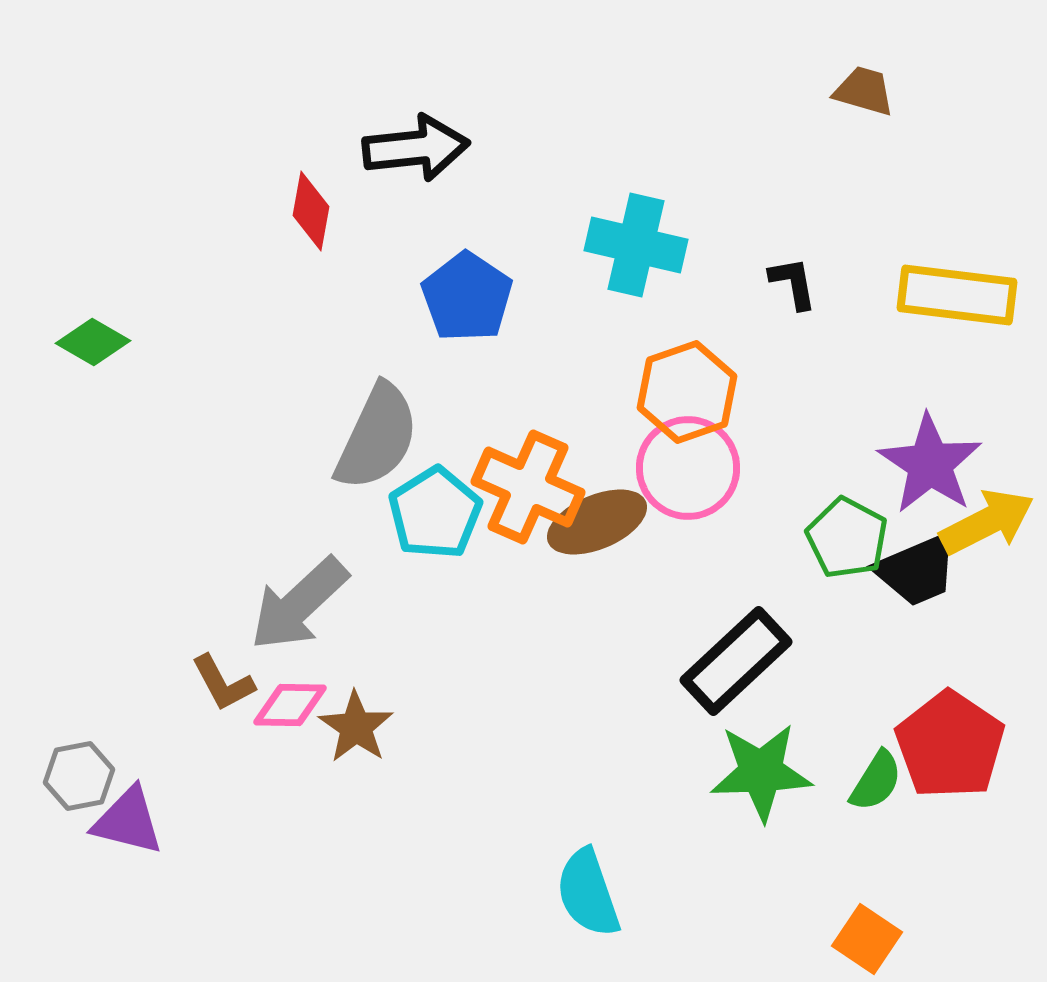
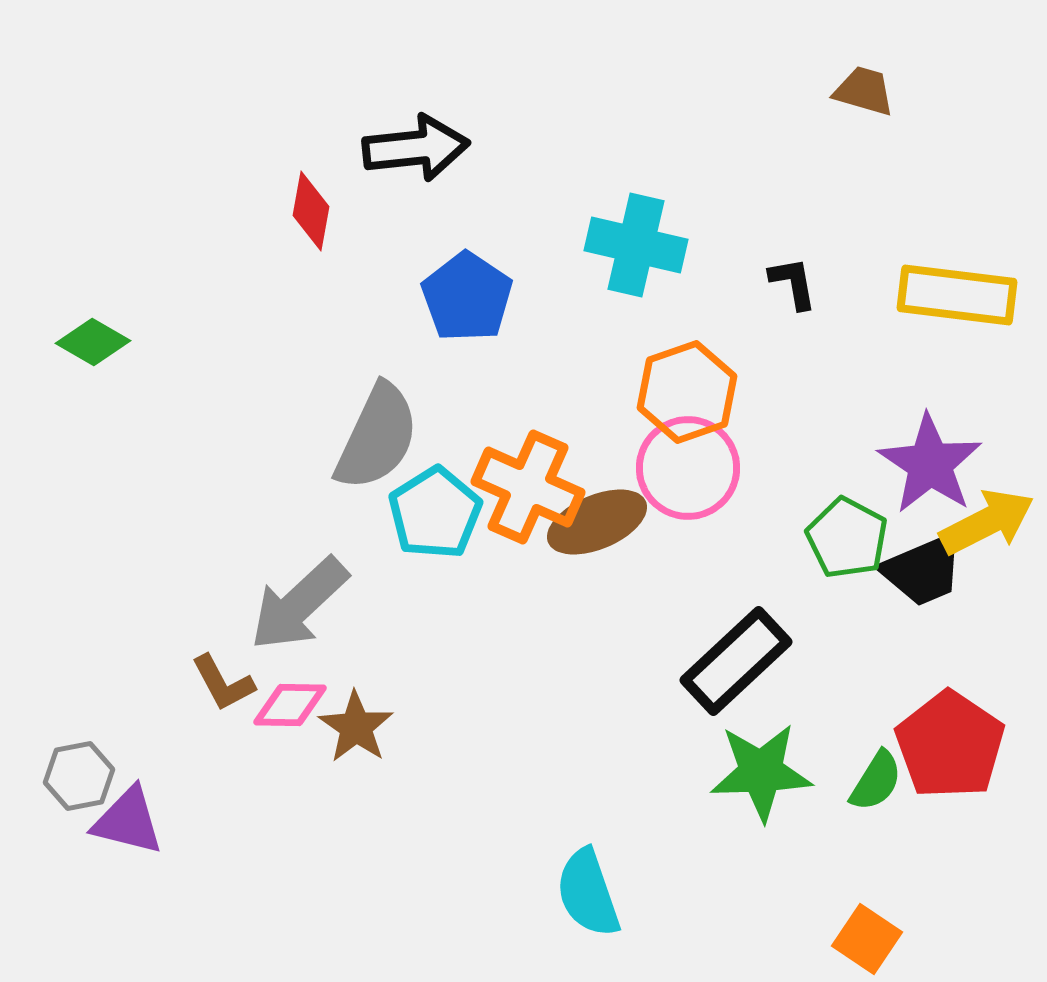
black trapezoid: moved 6 px right
